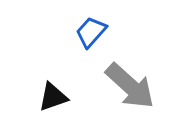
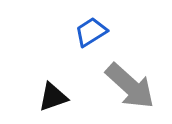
blue trapezoid: rotated 16 degrees clockwise
